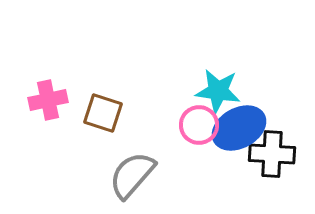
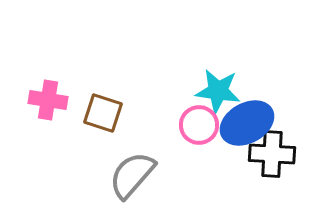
pink cross: rotated 21 degrees clockwise
blue ellipse: moved 8 px right, 5 px up
